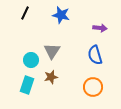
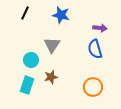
gray triangle: moved 6 px up
blue semicircle: moved 6 px up
